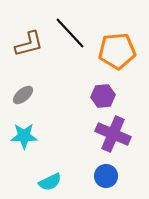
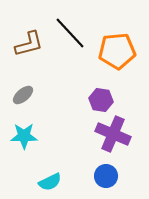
purple hexagon: moved 2 px left, 4 px down; rotated 15 degrees clockwise
